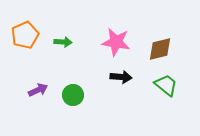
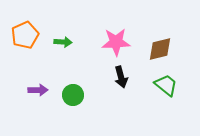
pink star: rotated 12 degrees counterclockwise
black arrow: rotated 70 degrees clockwise
purple arrow: rotated 24 degrees clockwise
